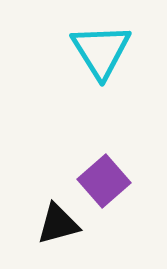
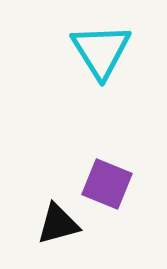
purple square: moved 3 px right, 3 px down; rotated 27 degrees counterclockwise
